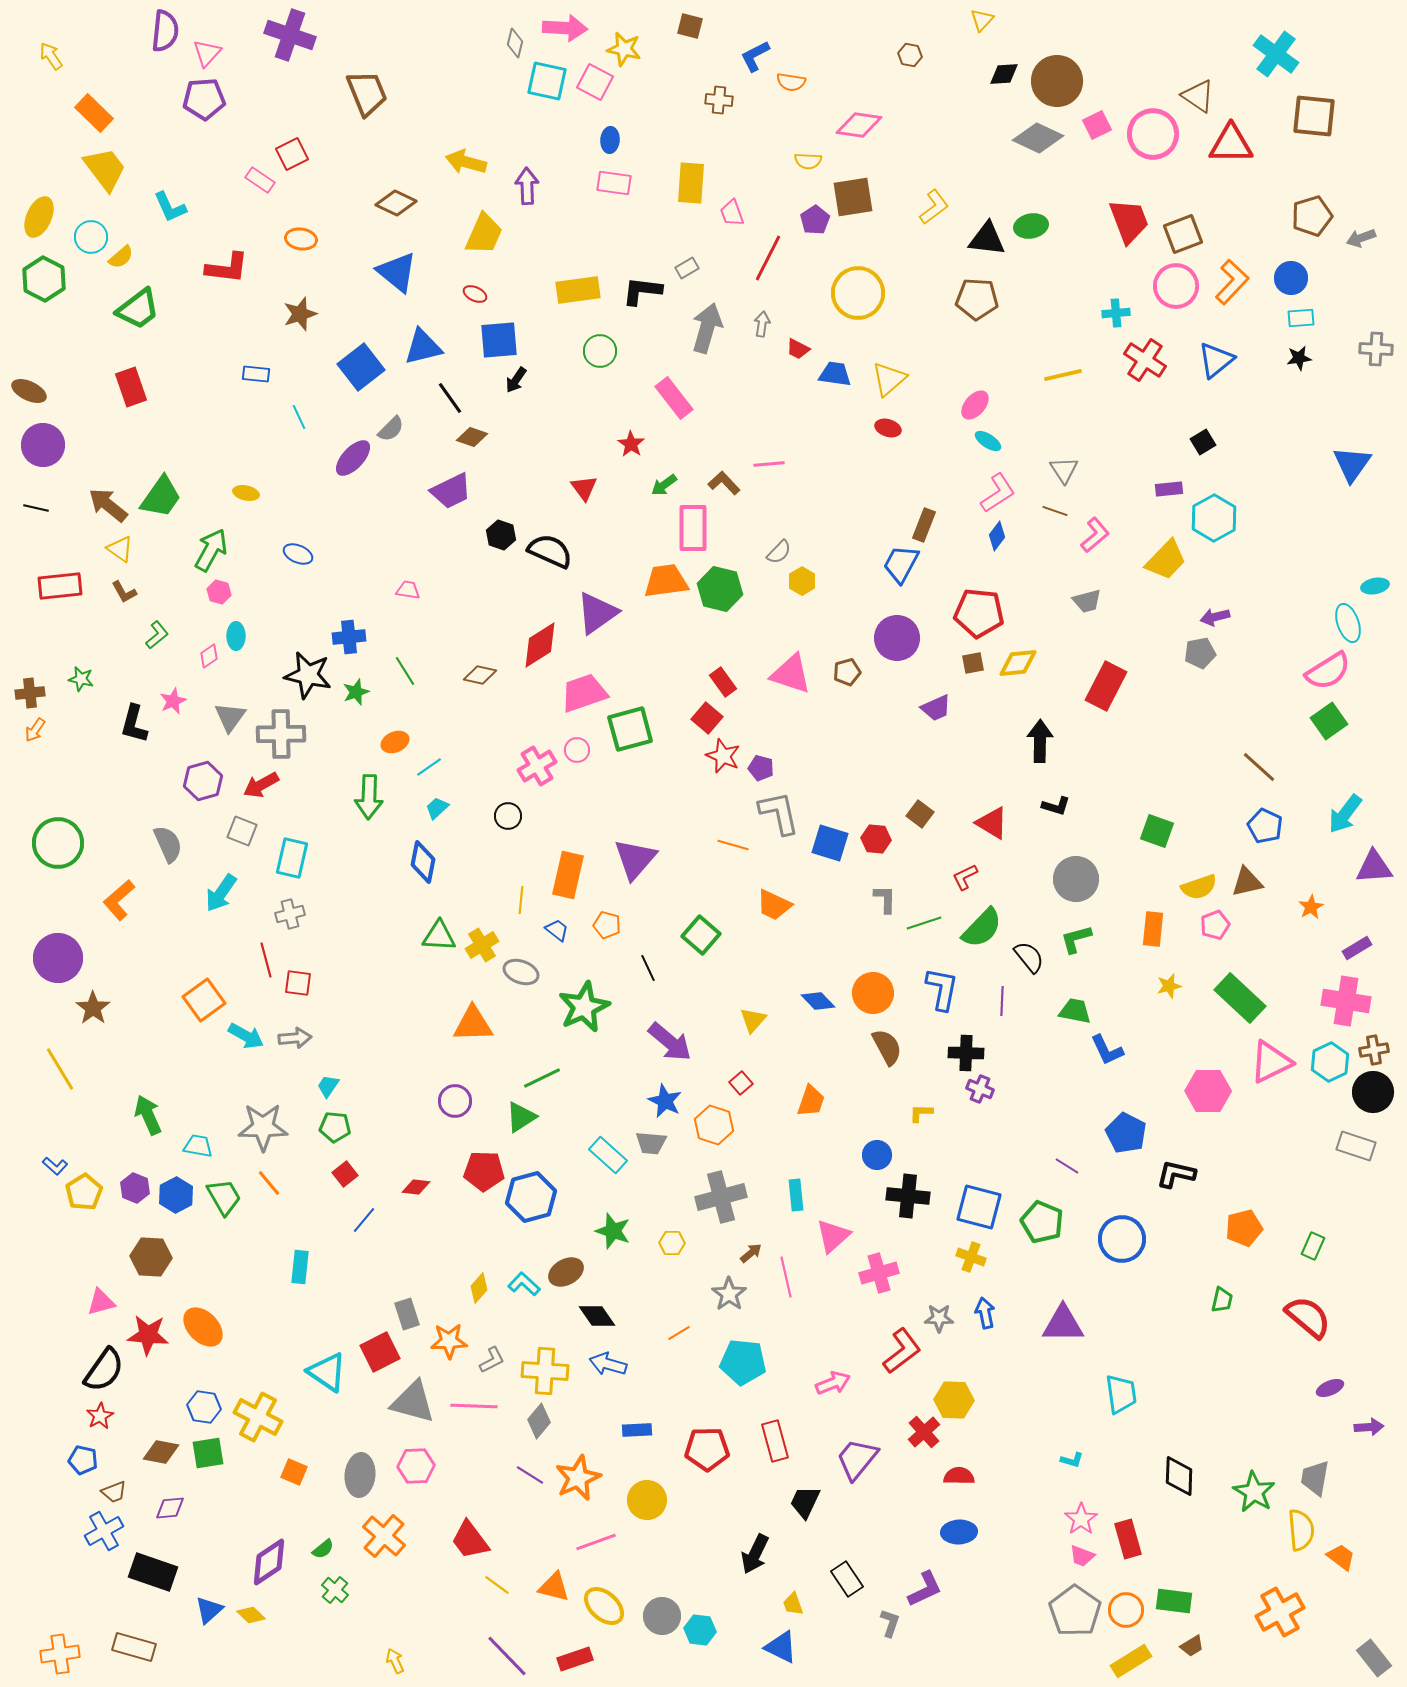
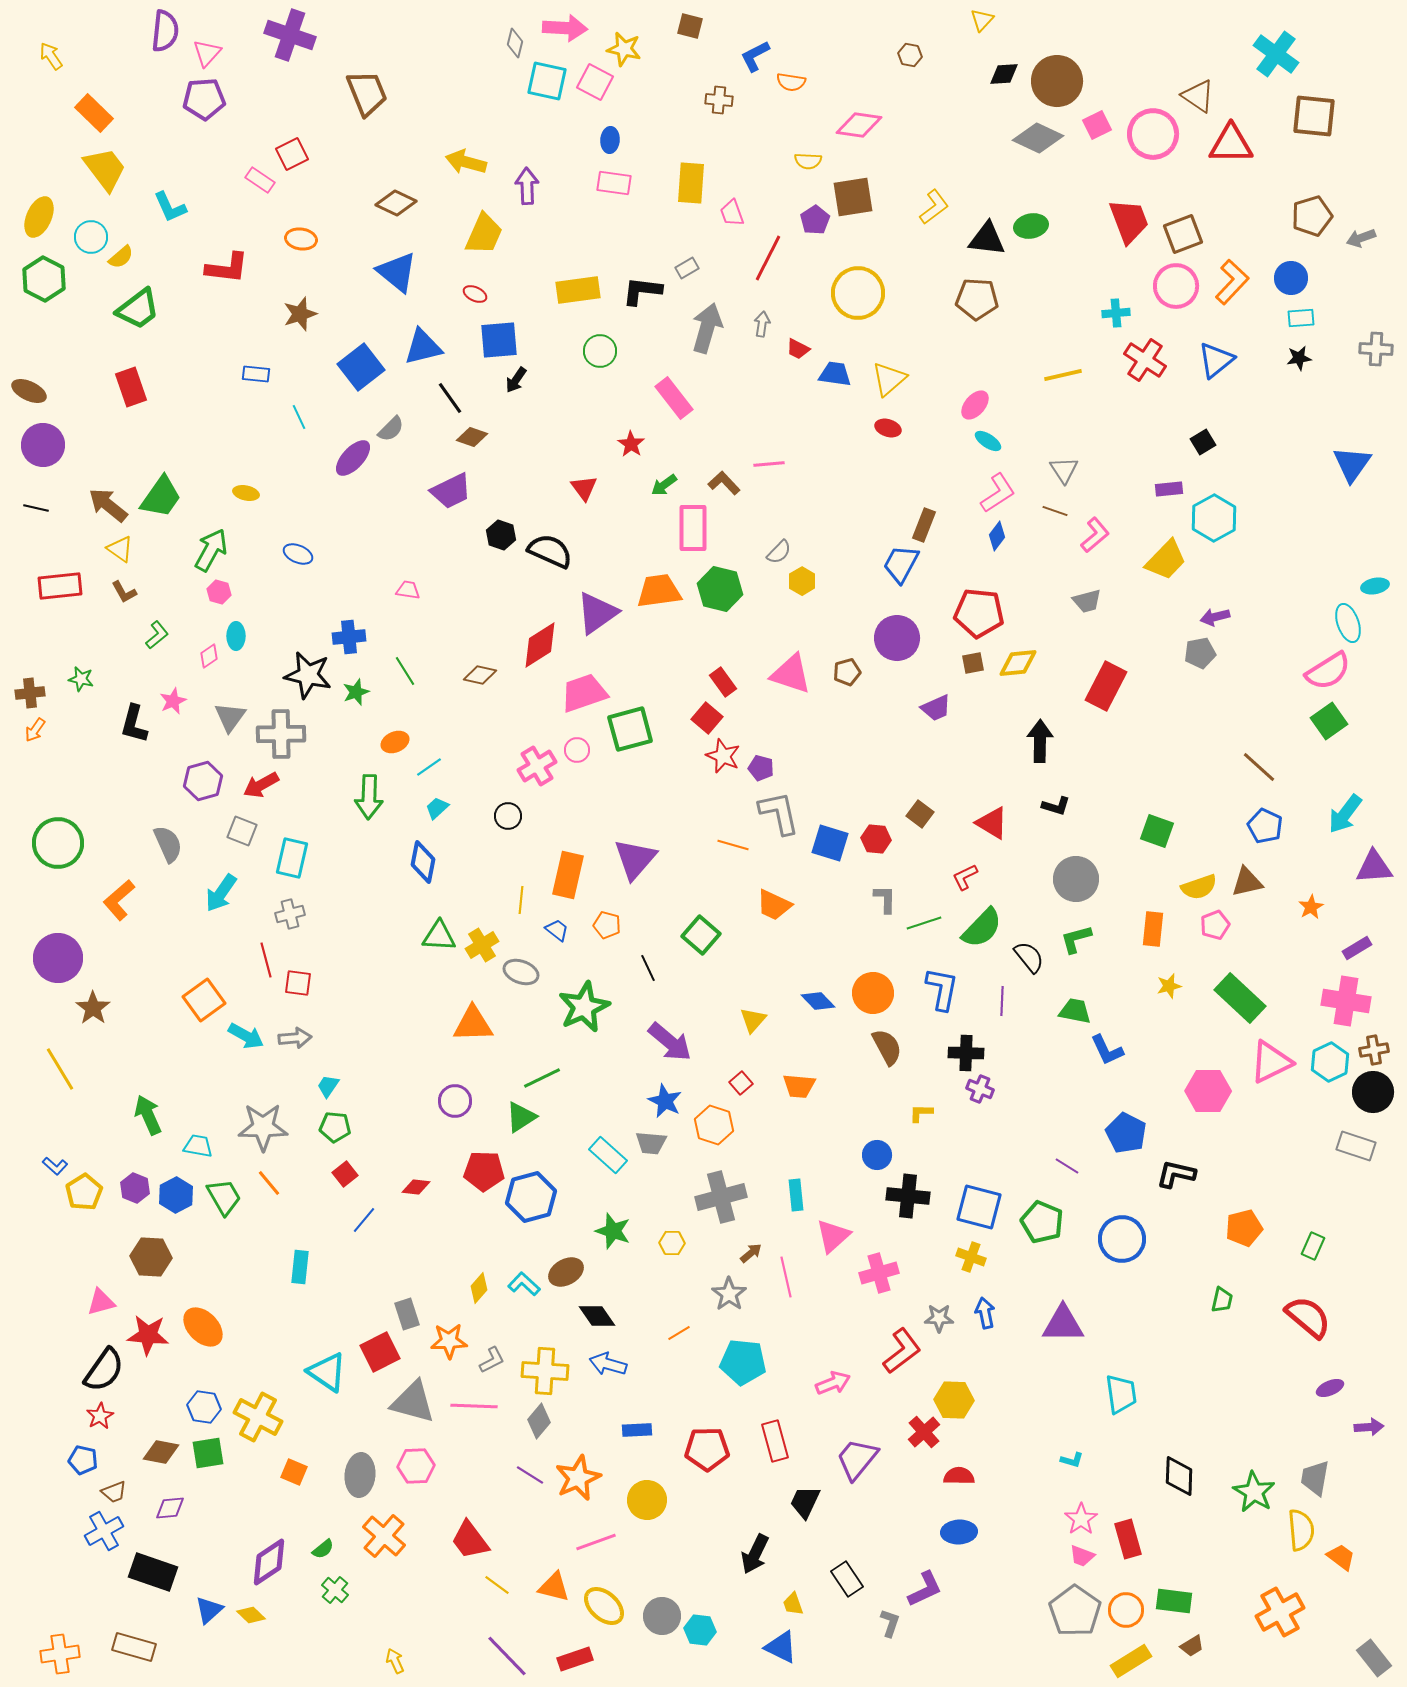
orange trapezoid at (666, 581): moved 7 px left, 10 px down
orange trapezoid at (811, 1101): moved 12 px left, 15 px up; rotated 76 degrees clockwise
